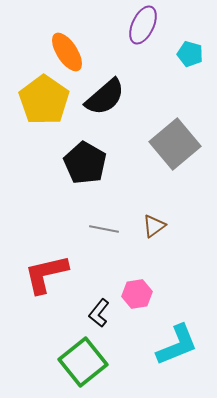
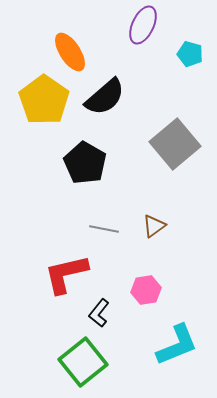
orange ellipse: moved 3 px right
red L-shape: moved 20 px right
pink hexagon: moved 9 px right, 4 px up
